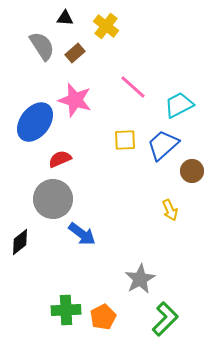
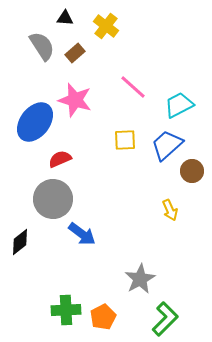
blue trapezoid: moved 4 px right
